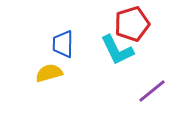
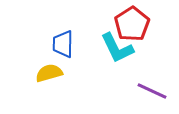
red pentagon: rotated 16 degrees counterclockwise
cyan L-shape: moved 2 px up
purple line: rotated 64 degrees clockwise
